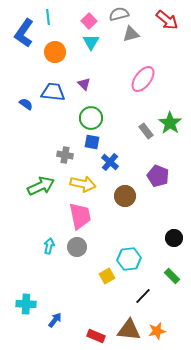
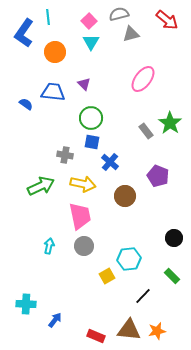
gray circle: moved 7 px right, 1 px up
